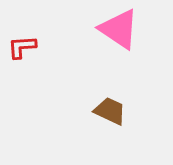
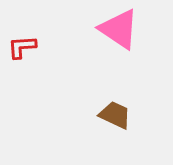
brown trapezoid: moved 5 px right, 4 px down
